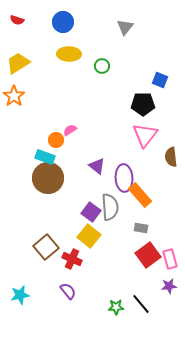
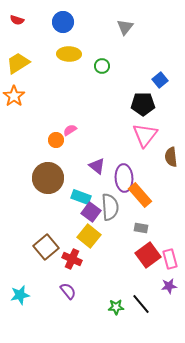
blue square: rotated 28 degrees clockwise
cyan rectangle: moved 36 px right, 40 px down
